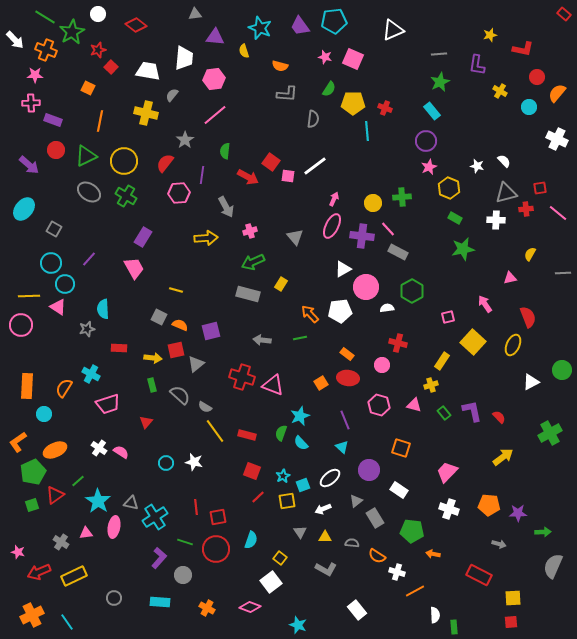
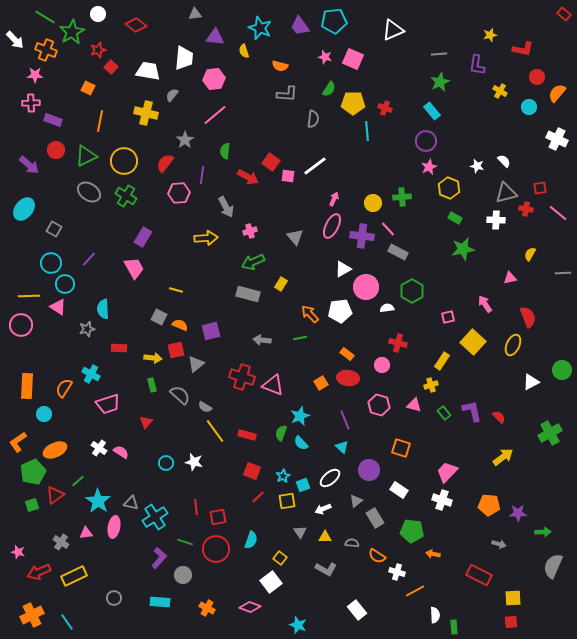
red cross at (526, 209): rotated 16 degrees clockwise
white cross at (449, 509): moved 7 px left, 9 px up
